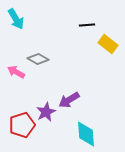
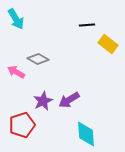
purple star: moved 3 px left, 11 px up
